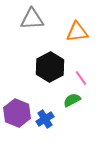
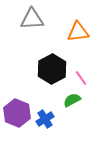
orange triangle: moved 1 px right
black hexagon: moved 2 px right, 2 px down
